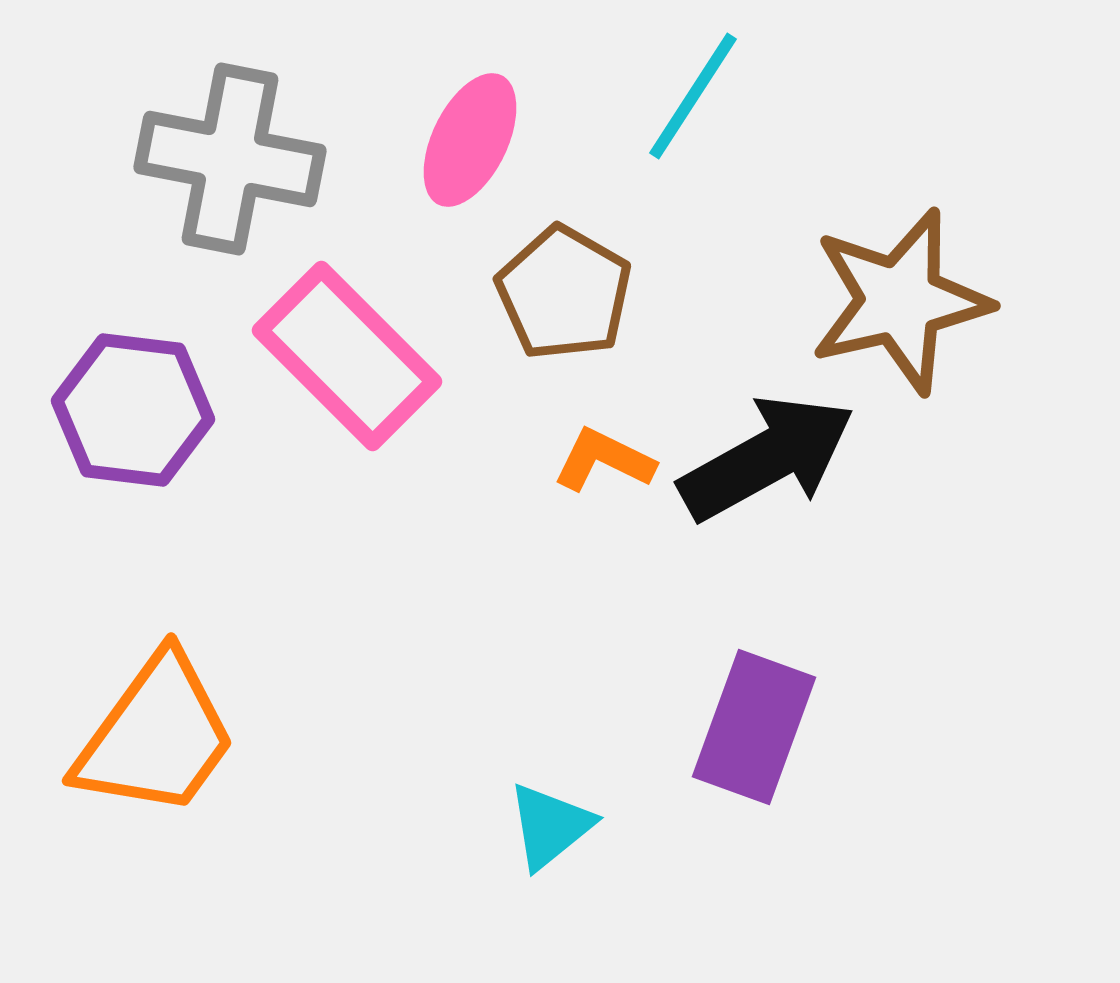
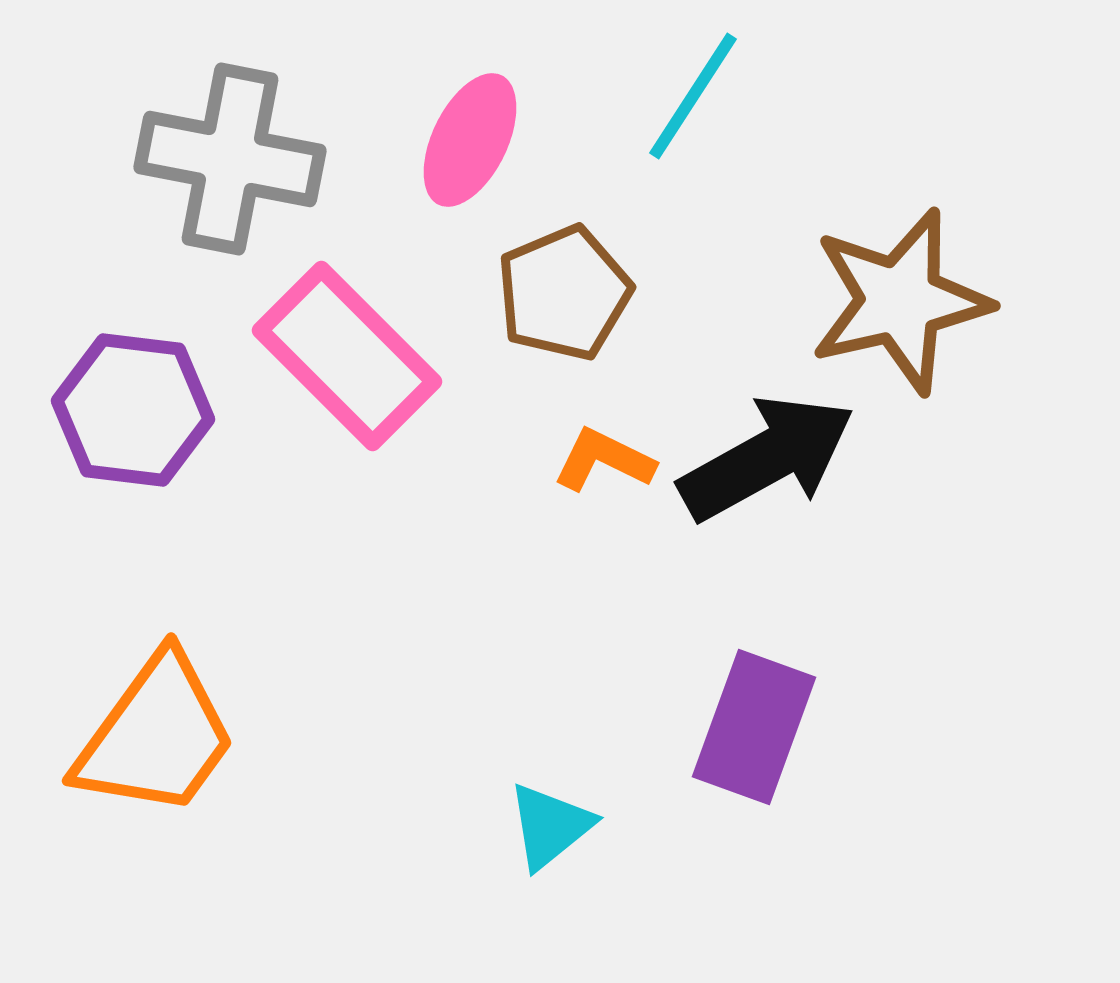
brown pentagon: rotated 19 degrees clockwise
